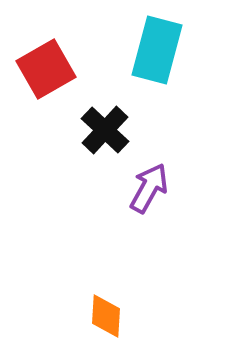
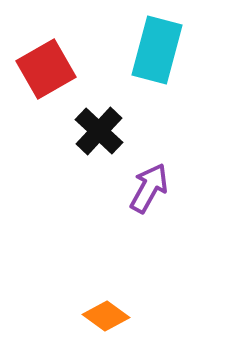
black cross: moved 6 px left, 1 px down
orange diamond: rotated 57 degrees counterclockwise
